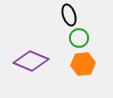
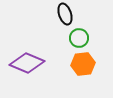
black ellipse: moved 4 px left, 1 px up
purple diamond: moved 4 px left, 2 px down
